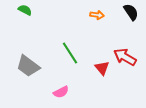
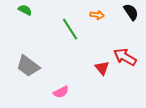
green line: moved 24 px up
